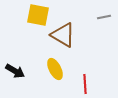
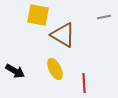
red line: moved 1 px left, 1 px up
